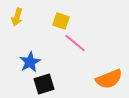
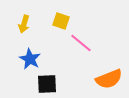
yellow arrow: moved 7 px right, 7 px down
pink line: moved 6 px right
blue star: moved 3 px up; rotated 15 degrees counterclockwise
black square: moved 3 px right; rotated 15 degrees clockwise
